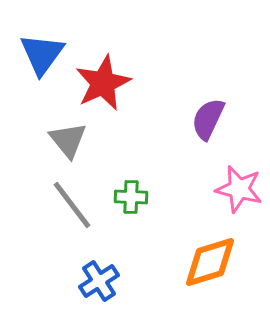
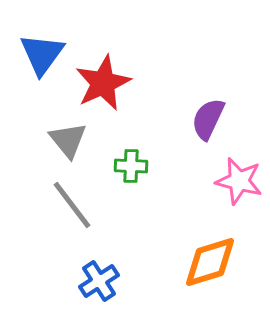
pink star: moved 8 px up
green cross: moved 31 px up
